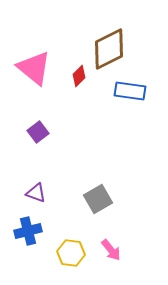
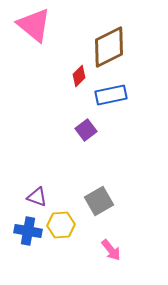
brown diamond: moved 2 px up
pink triangle: moved 43 px up
blue rectangle: moved 19 px left, 4 px down; rotated 20 degrees counterclockwise
purple square: moved 48 px right, 2 px up
purple triangle: moved 1 px right, 4 px down
gray square: moved 1 px right, 2 px down
blue cross: rotated 24 degrees clockwise
yellow hexagon: moved 10 px left, 28 px up; rotated 12 degrees counterclockwise
